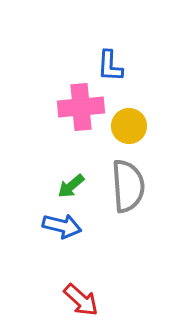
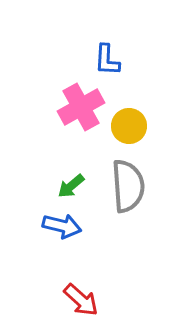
blue L-shape: moved 3 px left, 6 px up
pink cross: rotated 24 degrees counterclockwise
